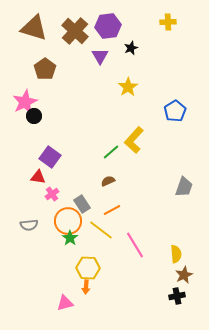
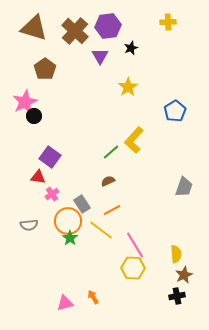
yellow hexagon: moved 45 px right
orange arrow: moved 7 px right, 10 px down; rotated 144 degrees clockwise
